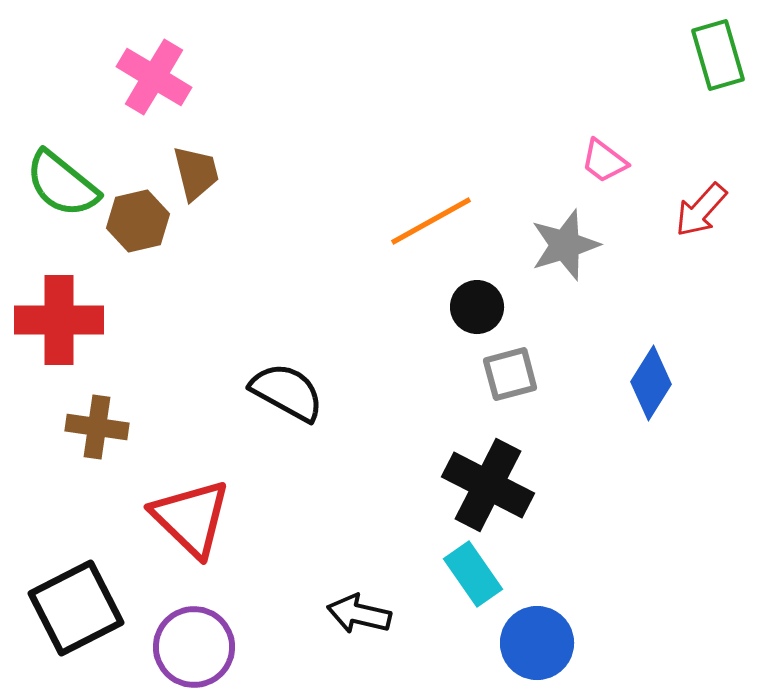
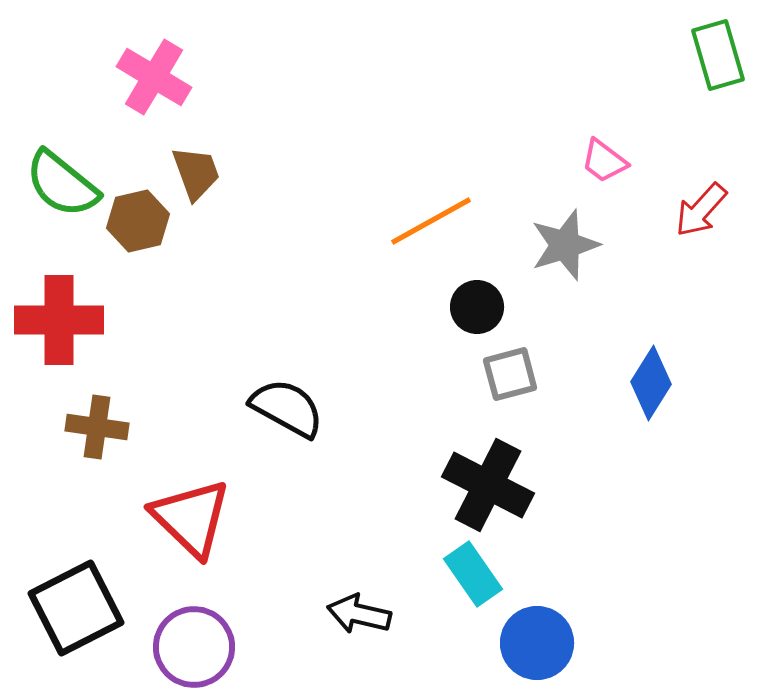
brown trapezoid: rotated 6 degrees counterclockwise
black semicircle: moved 16 px down
